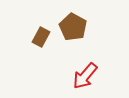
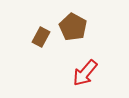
red arrow: moved 3 px up
